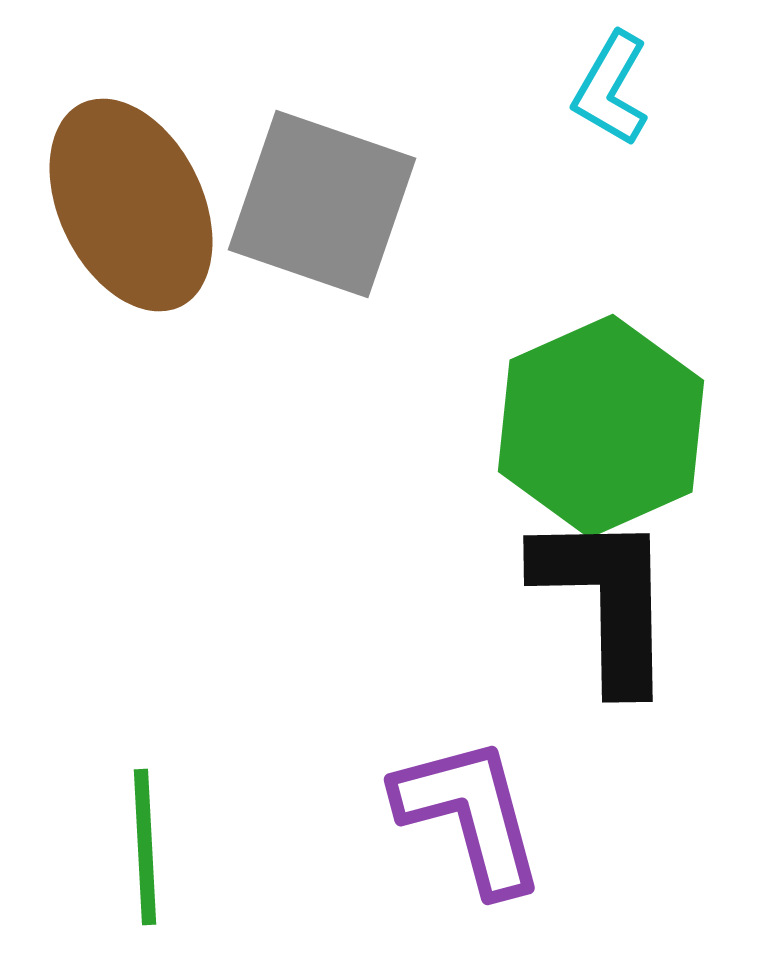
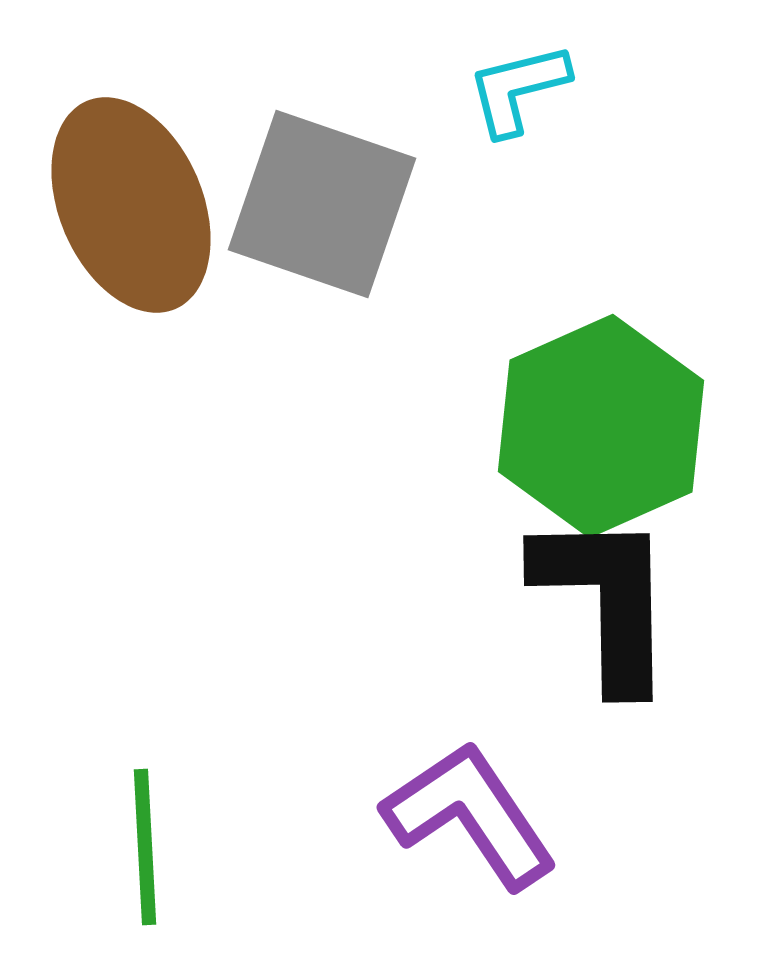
cyan L-shape: moved 93 px left; rotated 46 degrees clockwise
brown ellipse: rotated 3 degrees clockwise
purple L-shape: rotated 19 degrees counterclockwise
